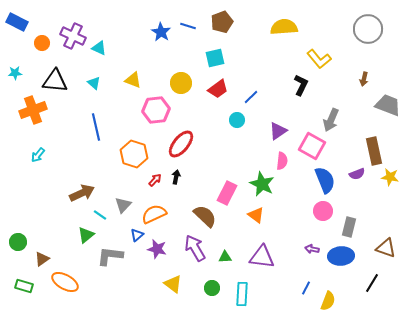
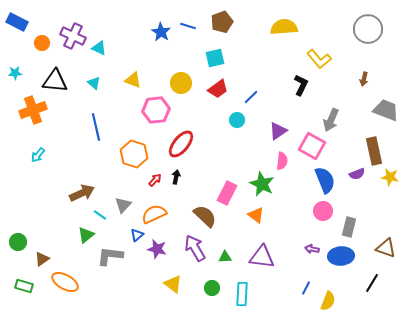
gray trapezoid at (388, 105): moved 2 px left, 5 px down
